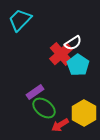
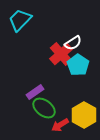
yellow hexagon: moved 2 px down
